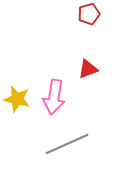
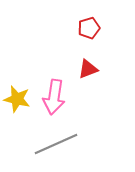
red pentagon: moved 14 px down
gray line: moved 11 px left
